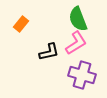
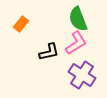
purple cross: rotated 16 degrees clockwise
